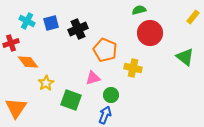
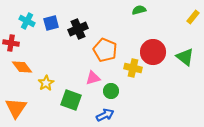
red circle: moved 3 px right, 19 px down
red cross: rotated 28 degrees clockwise
orange diamond: moved 6 px left, 5 px down
green circle: moved 4 px up
blue arrow: rotated 42 degrees clockwise
